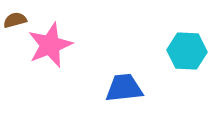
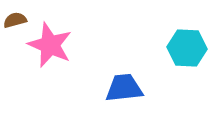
pink star: rotated 27 degrees counterclockwise
cyan hexagon: moved 3 px up
